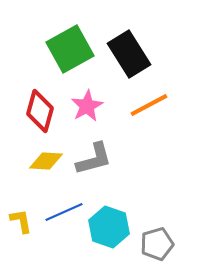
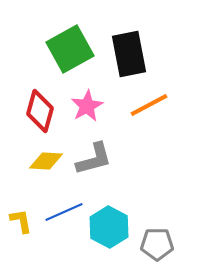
black rectangle: rotated 21 degrees clockwise
cyan hexagon: rotated 9 degrees clockwise
gray pentagon: rotated 16 degrees clockwise
